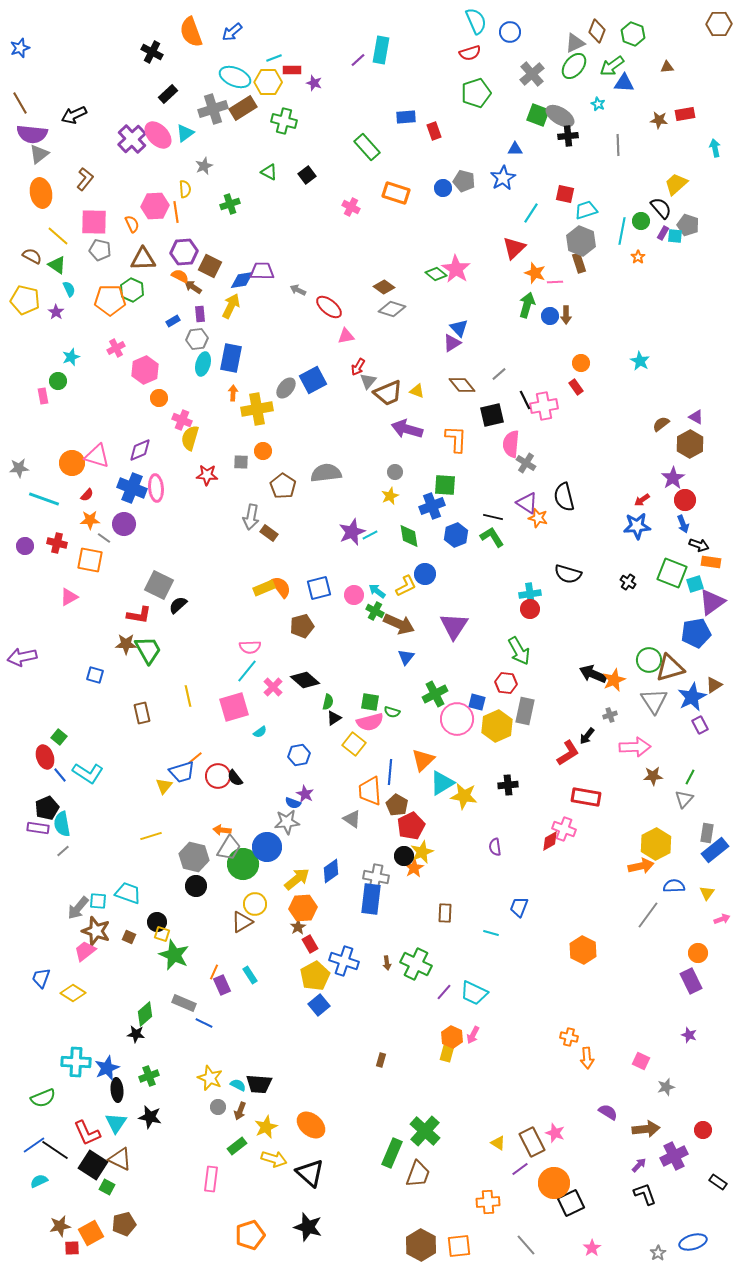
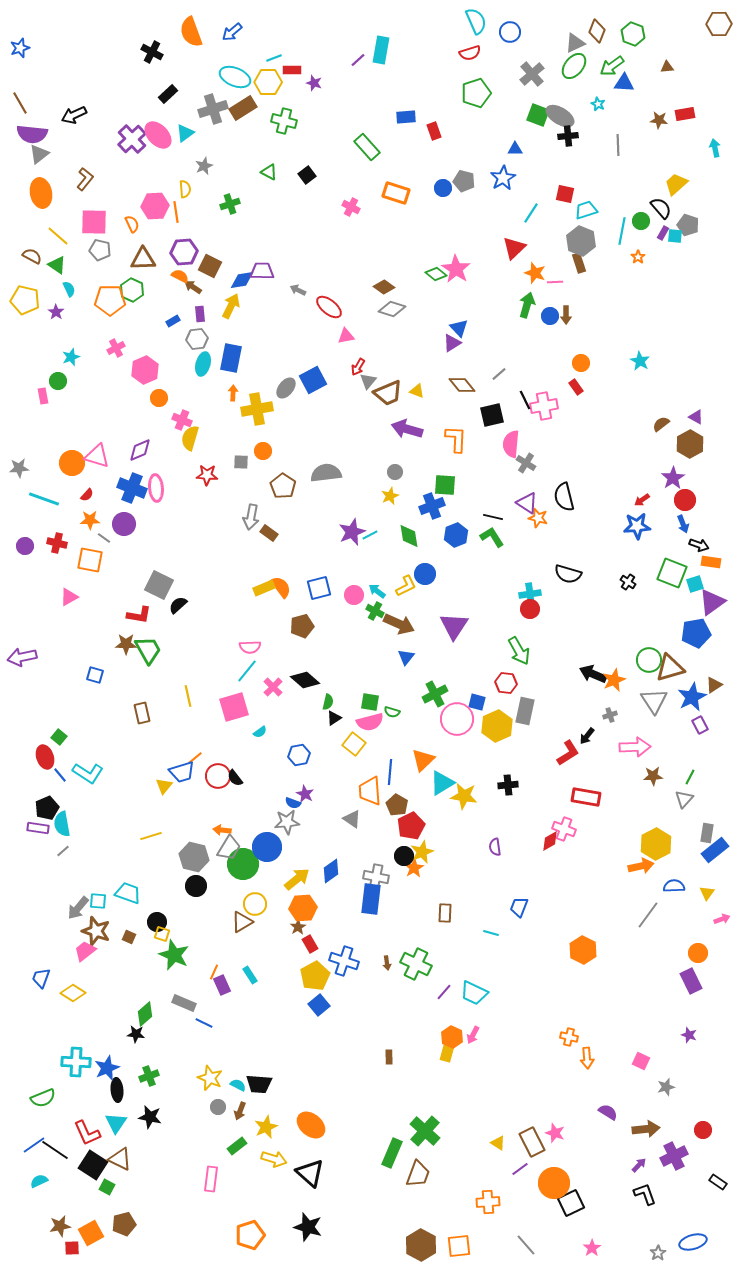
brown rectangle at (381, 1060): moved 8 px right, 3 px up; rotated 16 degrees counterclockwise
